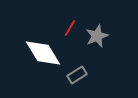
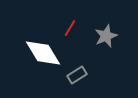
gray star: moved 9 px right
